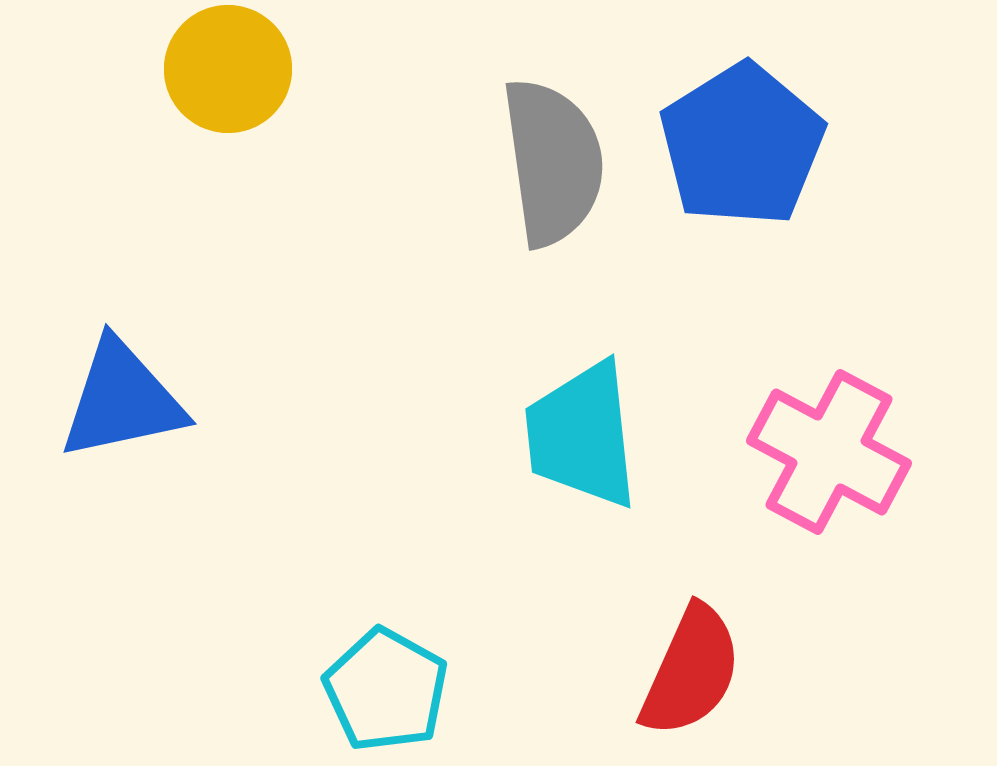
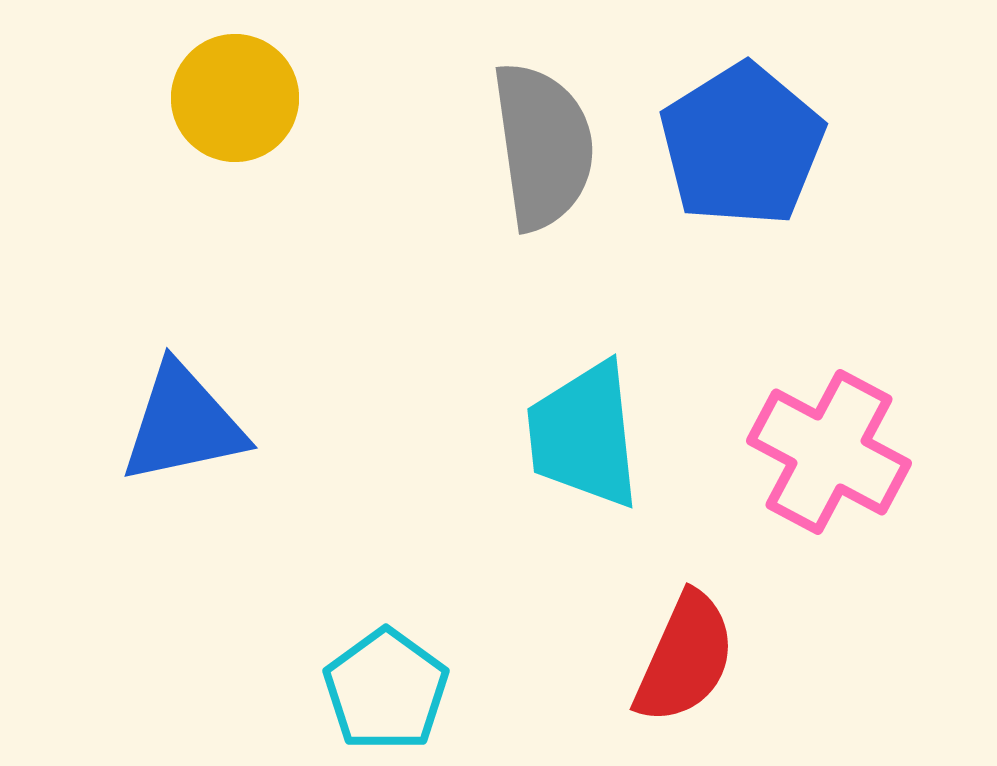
yellow circle: moved 7 px right, 29 px down
gray semicircle: moved 10 px left, 16 px up
blue triangle: moved 61 px right, 24 px down
cyan trapezoid: moved 2 px right
red semicircle: moved 6 px left, 13 px up
cyan pentagon: rotated 7 degrees clockwise
